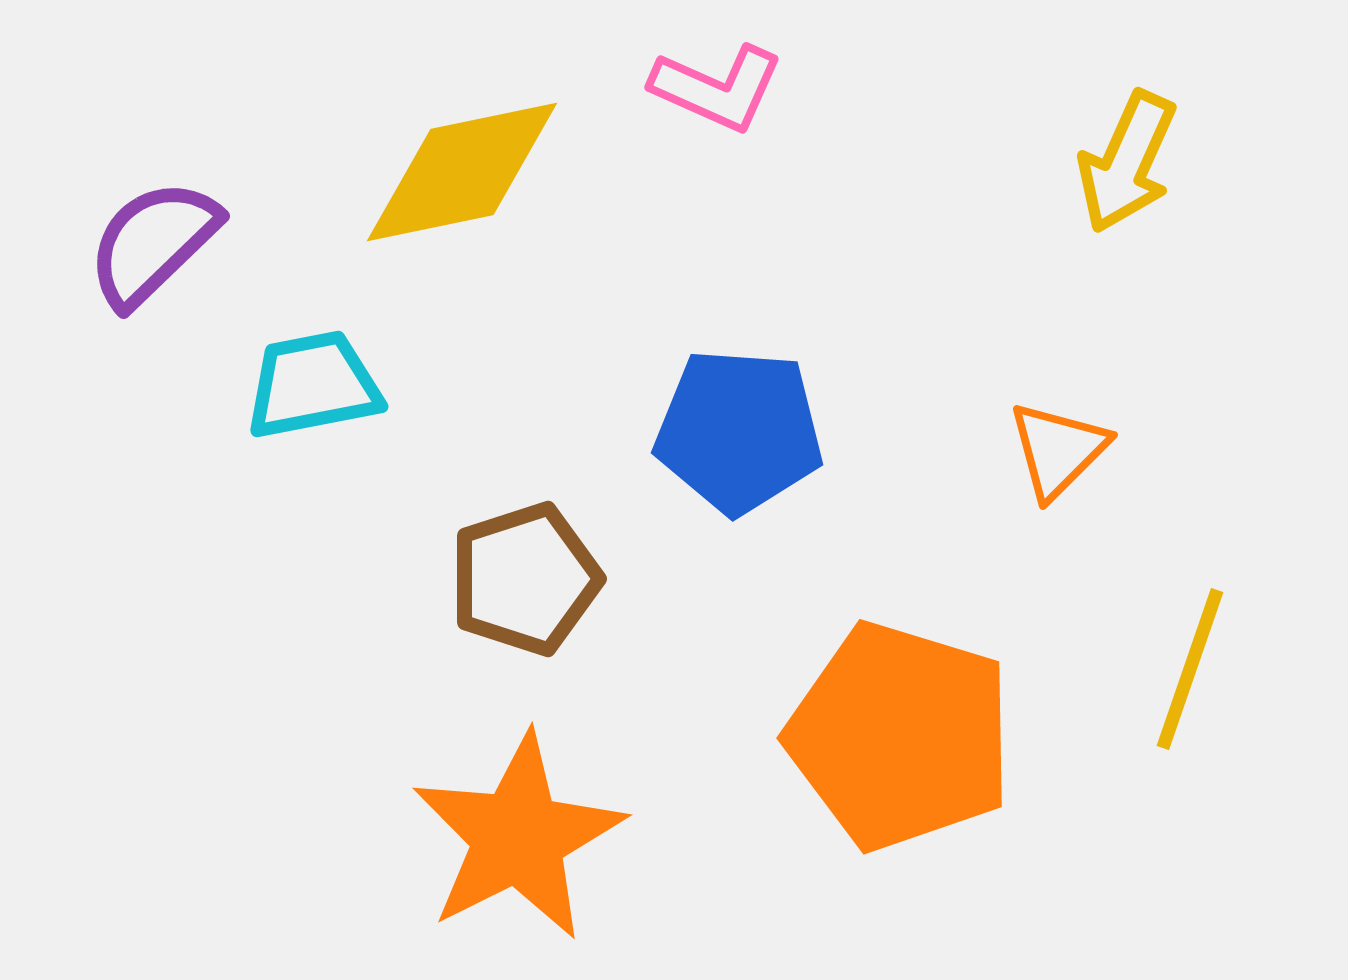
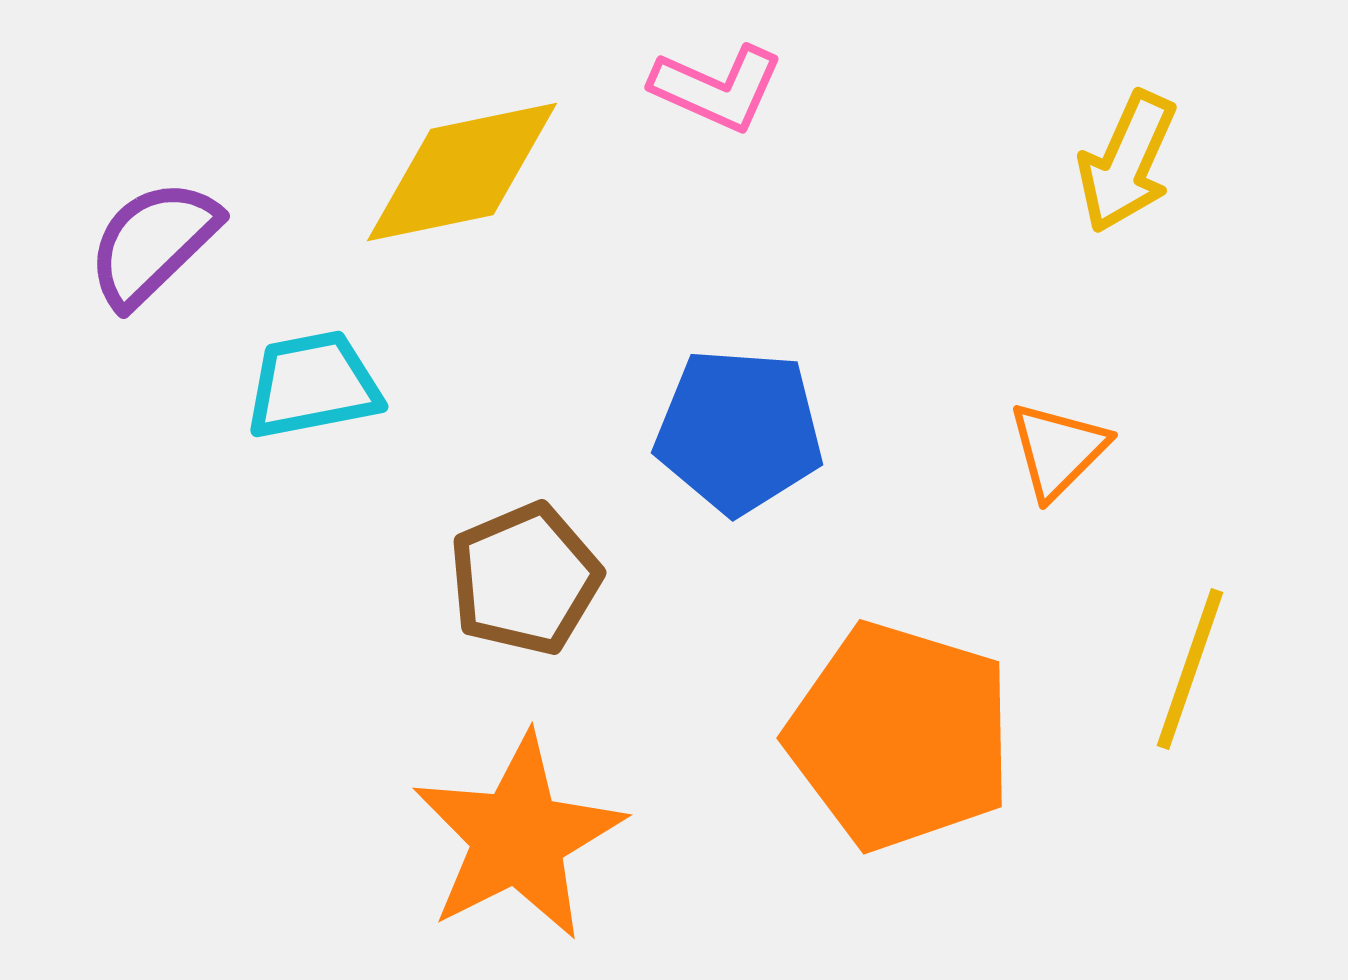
brown pentagon: rotated 5 degrees counterclockwise
